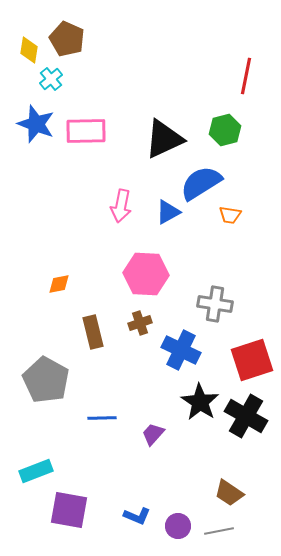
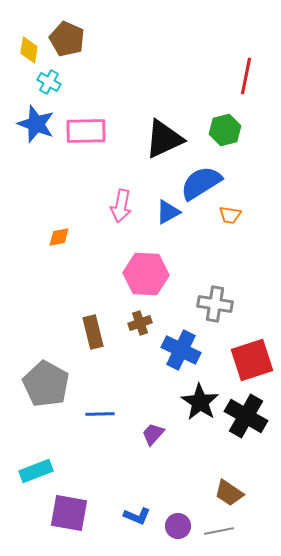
cyan cross: moved 2 px left, 3 px down; rotated 20 degrees counterclockwise
orange diamond: moved 47 px up
gray pentagon: moved 4 px down
blue line: moved 2 px left, 4 px up
purple square: moved 3 px down
